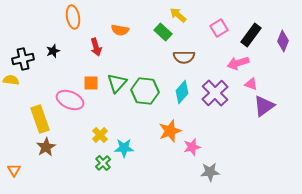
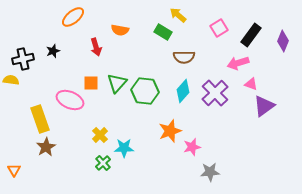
orange ellipse: rotated 60 degrees clockwise
green rectangle: rotated 12 degrees counterclockwise
cyan diamond: moved 1 px right, 1 px up
